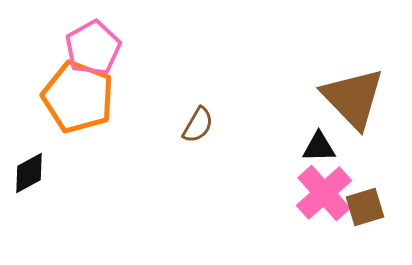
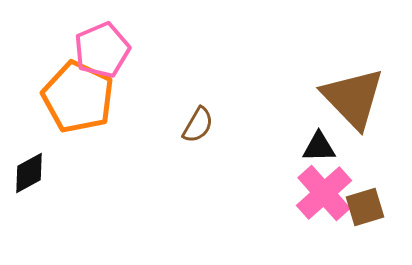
pink pentagon: moved 9 px right, 2 px down; rotated 6 degrees clockwise
orange pentagon: rotated 4 degrees clockwise
